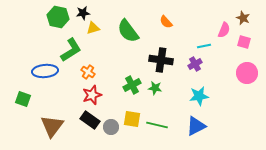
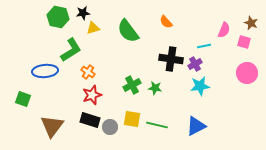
brown star: moved 8 px right, 5 px down
black cross: moved 10 px right, 1 px up
cyan star: moved 1 px right, 10 px up
black rectangle: rotated 18 degrees counterclockwise
gray circle: moved 1 px left
